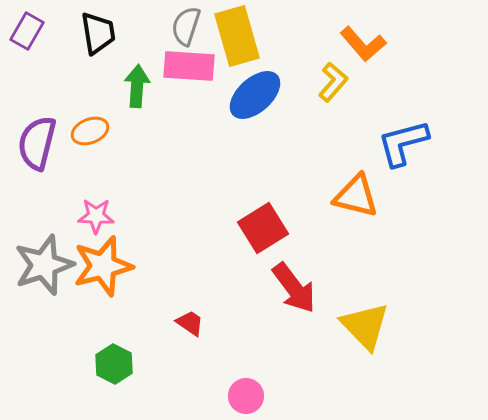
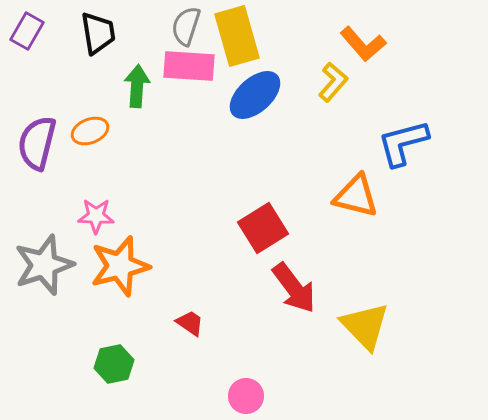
orange star: moved 17 px right
green hexagon: rotated 21 degrees clockwise
